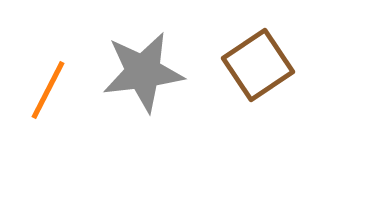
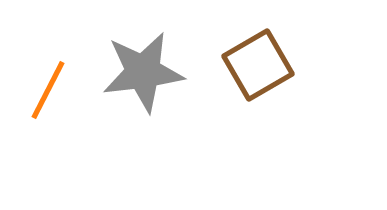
brown square: rotated 4 degrees clockwise
